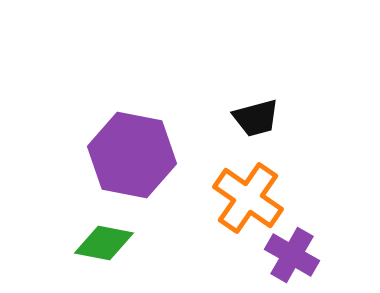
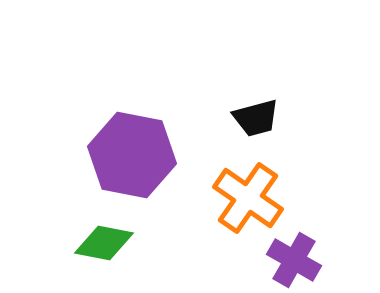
purple cross: moved 2 px right, 5 px down
